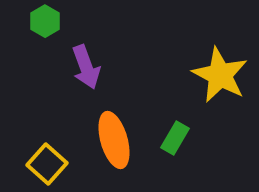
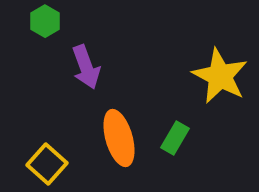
yellow star: moved 1 px down
orange ellipse: moved 5 px right, 2 px up
